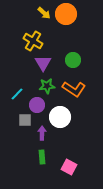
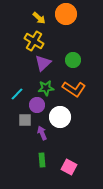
yellow arrow: moved 5 px left, 5 px down
yellow cross: moved 1 px right
purple triangle: rotated 18 degrees clockwise
green star: moved 1 px left, 2 px down
purple arrow: rotated 24 degrees counterclockwise
green rectangle: moved 3 px down
